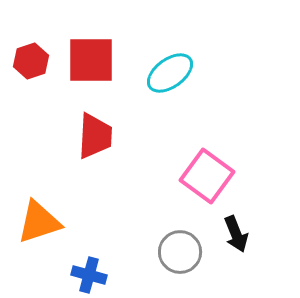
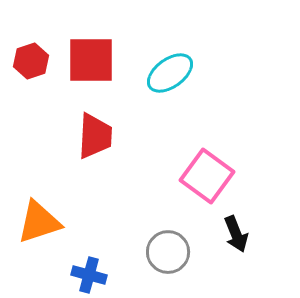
gray circle: moved 12 px left
